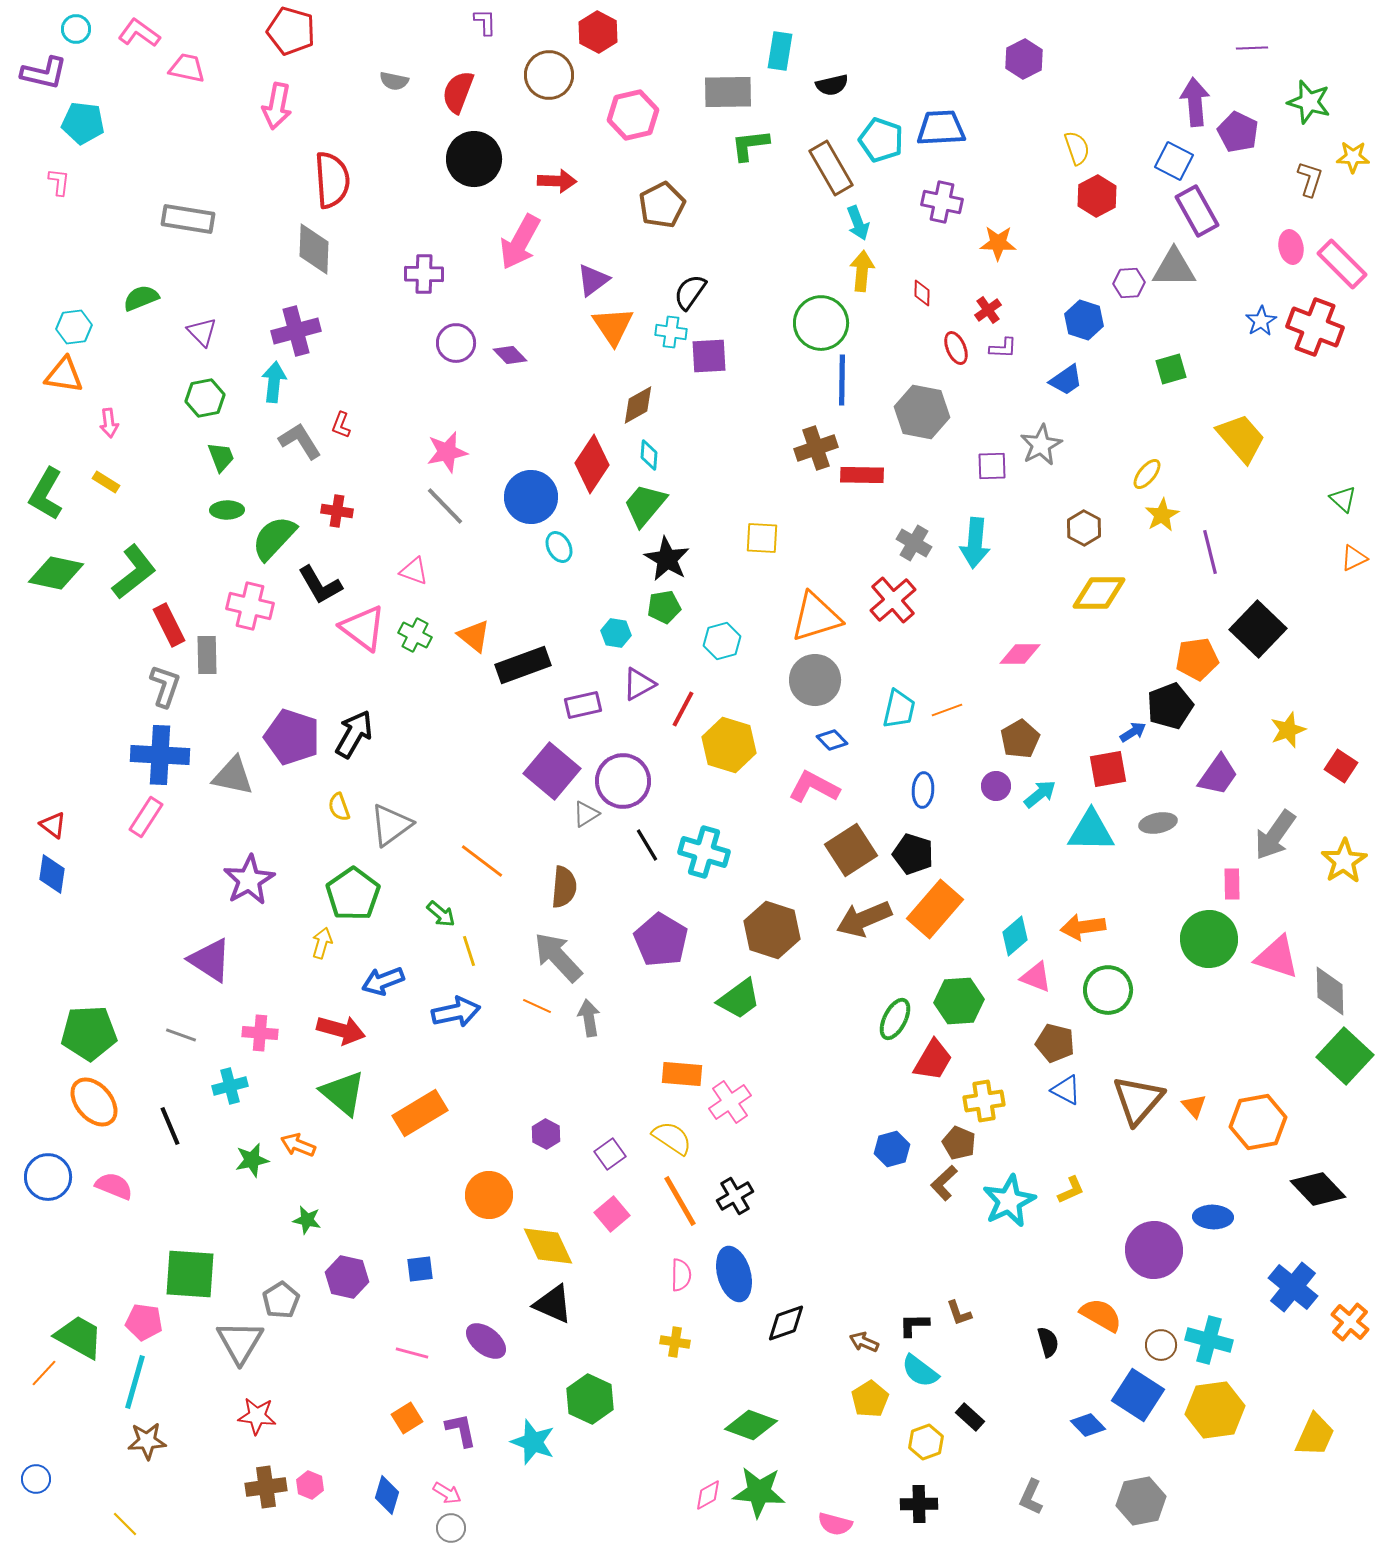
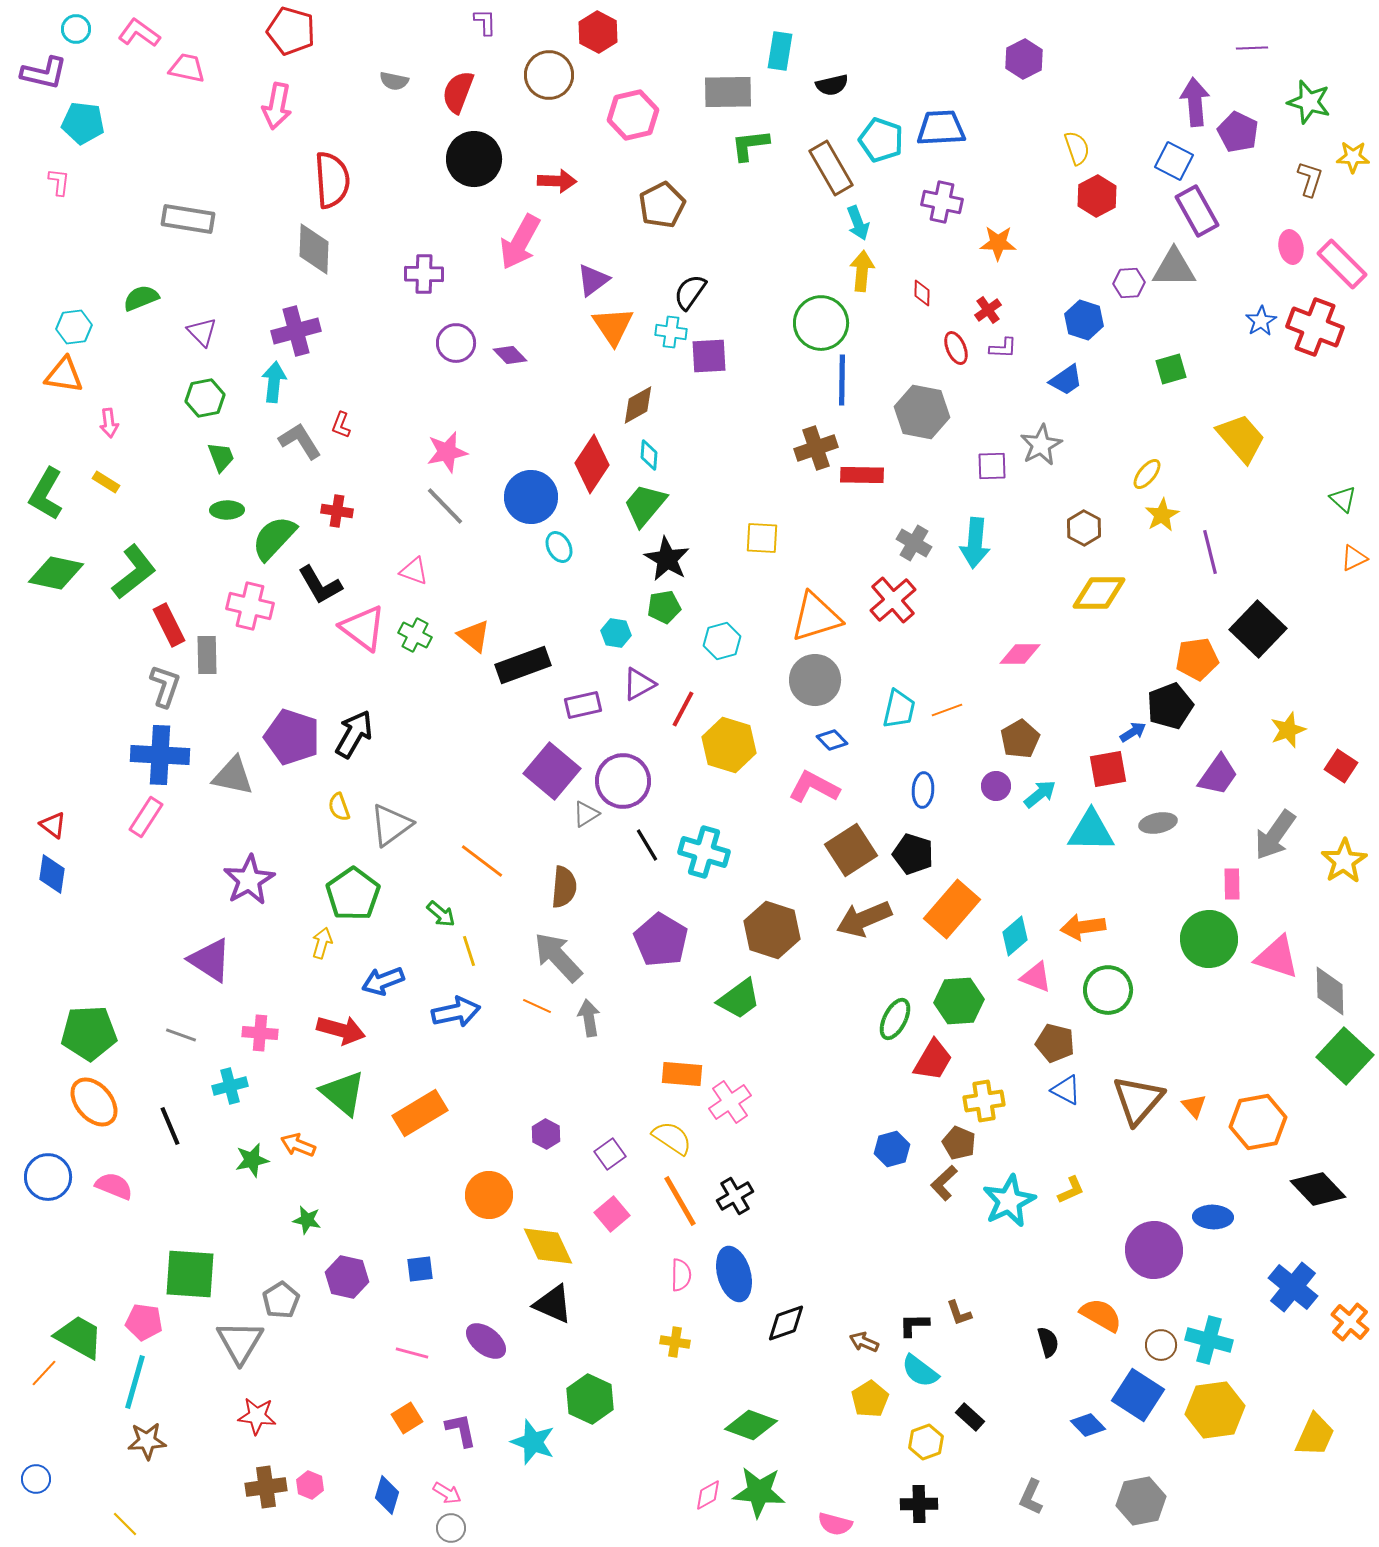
orange rectangle at (935, 909): moved 17 px right
